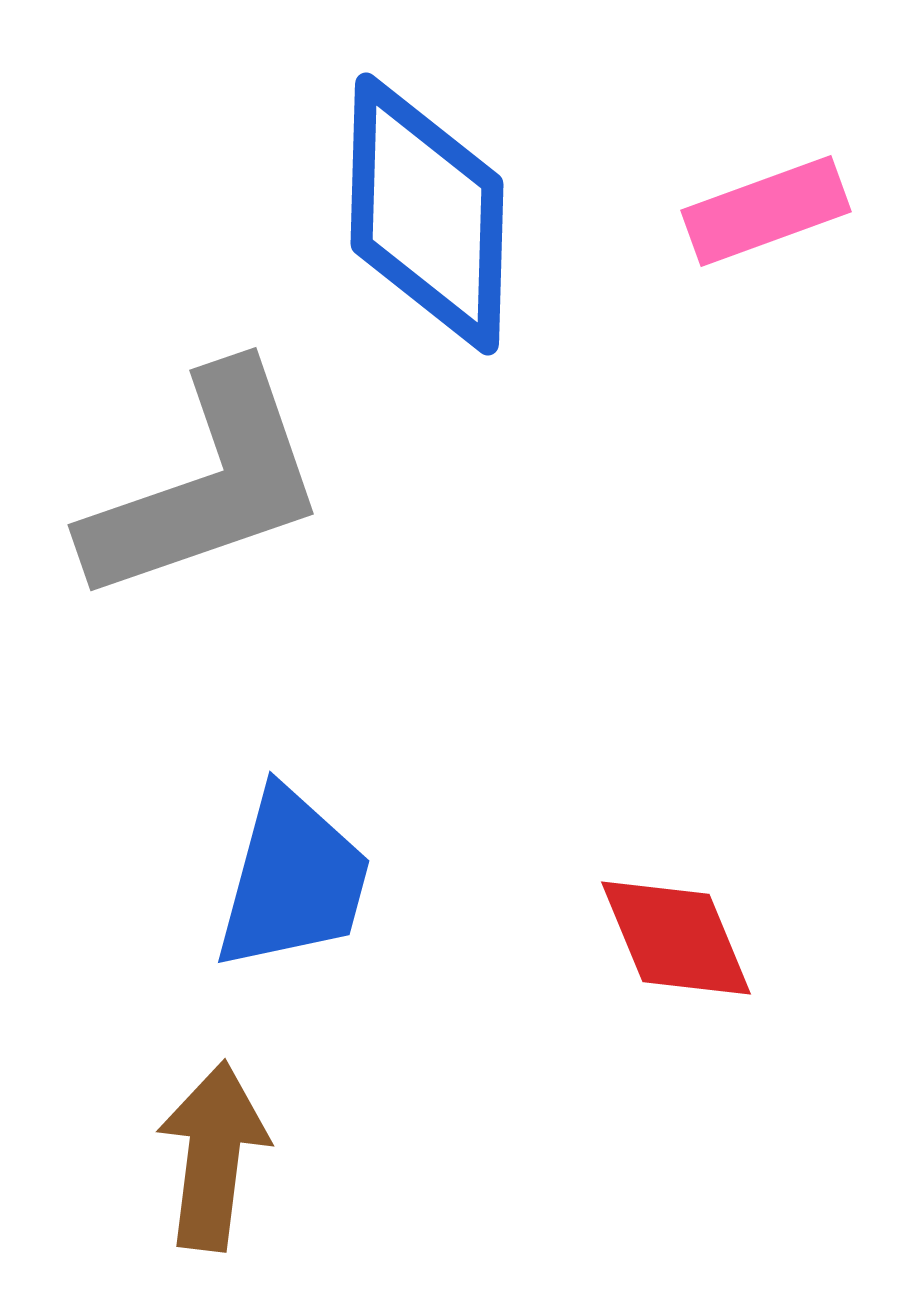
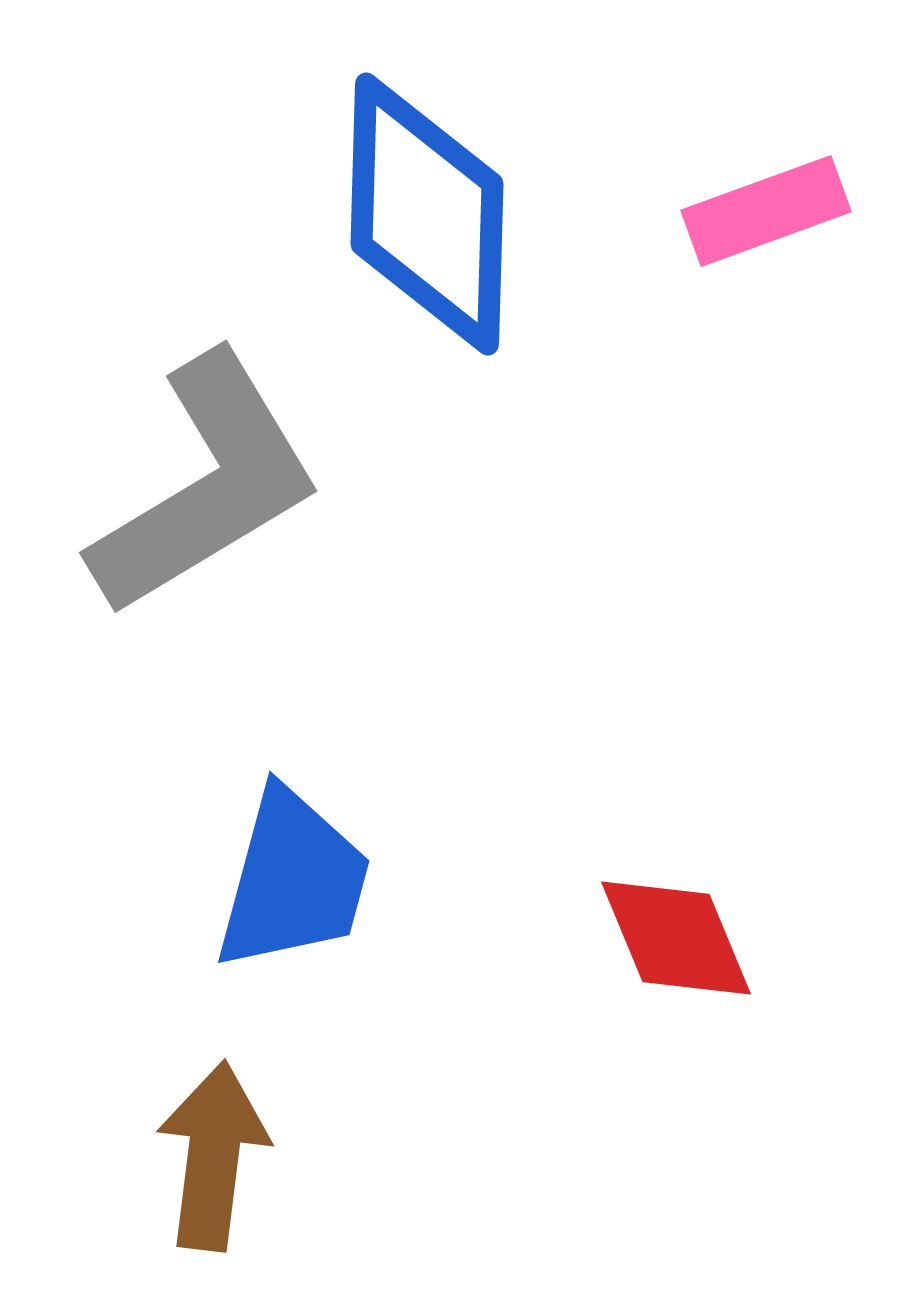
gray L-shape: rotated 12 degrees counterclockwise
